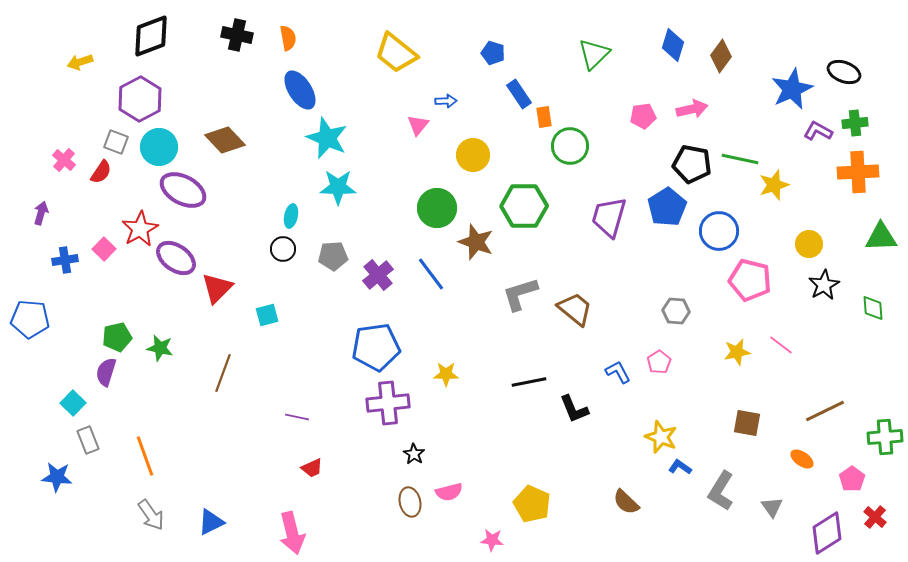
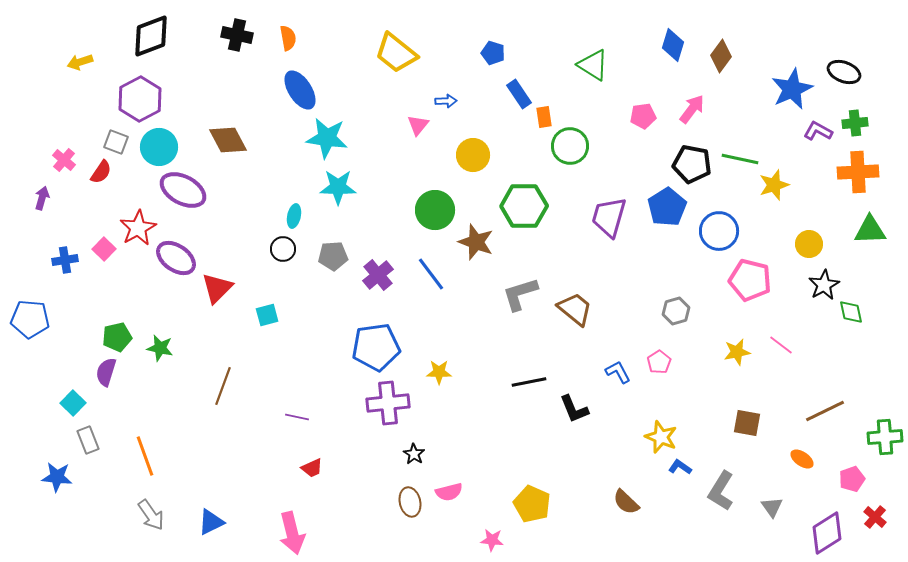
green triangle at (594, 54): moved 1 px left, 11 px down; rotated 44 degrees counterclockwise
pink arrow at (692, 109): rotated 40 degrees counterclockwise
cyan star at (327, 138): rotated 15 degrees counterclockwise
brown diamond at (225, 140): moved 3 px right; rotated 15 degrees clockwise
green circle at (437, 208): moved 2 px left, 2 px down
purple arrow at (41, 213): moved 1 px right, 15 px up
cyan ellipse at (291, 216): moved 3 px right
red star at (140, 229): moved 2 px left, 1 px up
green triangle at (881, 237): moved 11 px left, 7 px up
green diamond at (873, 308): moved 22 px left, 4 px down; rotated 8 degrees counterclockwise
gray hexagon at (676, 311): rotated 20 degrees counterclockwise
brown line at (223, 373): moved 13 px down
yellow star at (446, 374): moved 7 px left, 2 px up
pink pentagon at (852, 479): rotated 15 degrees clockwise
